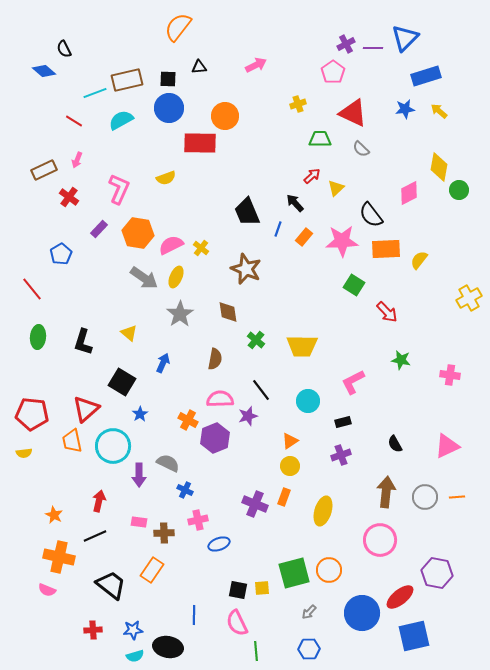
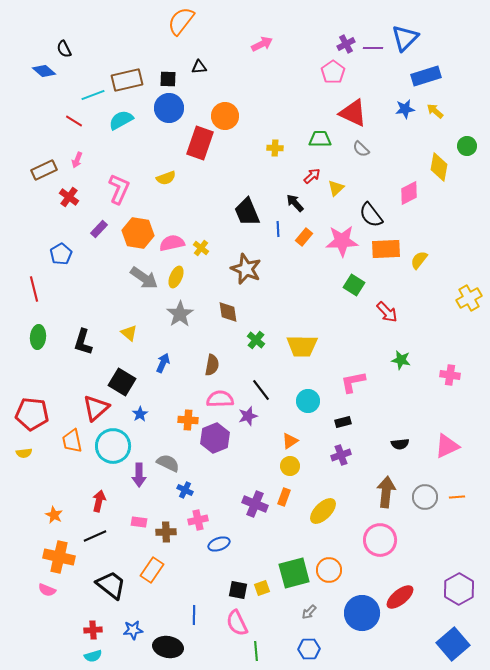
orange semicircle at (178, 27): moved 3 px right, 6 px up
pink arrow at (256, 65): moved 6 px right, 21 px up
cyan line at (95, 93): moved 2 px left, 2 px down
yellow cross at (298, 104): moved 23 px left, 44 px down; rotated 21 degrees clockwise
yellow arrow at (439, 111): moved 4 px left
red rectangle at (200, 143): rotated 72 degrees counterclockwise
green circle at (459, 190): moved 8 px right, 44 px up
blue line at (278, 229): rotated 21 degrees counterclockwise
pink semicircle at (171, 245): moved 1 px right, 2 px up; rotated 15 degrees clockwise
red line at (32, 289): moved 2 px right; rotated 25 degrees clockwise
brown semicircle at (215, 359): moved 3 px left, 6 px down
pink L-shape at (353, 382): rotated 16 degrees clockwise
red triangle at (86, 409): moved 10 px right, 1 px up
orange cross at (188, 420): rotated 24 degrees counterclockwise
black semicircle at (395, 444): moved 5 px right; rotated 66 degrees counterclockwise
yellow ellipse at (323, 511): rotated 28 degrees clockwise
brown cross at (164, 533): moved 2 px right, 1 px up
purple hexagon at (437, 573): moved 22 px right, 16 px down; rotated 20 degrees clockwise
yellow square at (262, 588): rotated 14 degrees counterclockwise
blue square at (414, 636): moved 39 px right, 8 px down; rotated 28 degrees counterclockwise
cyan semicircle at (135, 656): moved 42 px left
